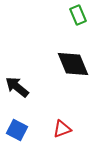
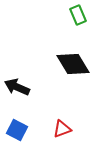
black diamond: rotated 8 degrees counterclockwise
black arrow: rotated 15 degrees counterclockwise
